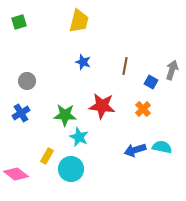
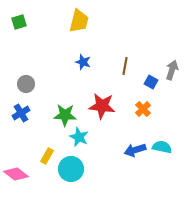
gray circle: moved 1 px left, 3 px down
